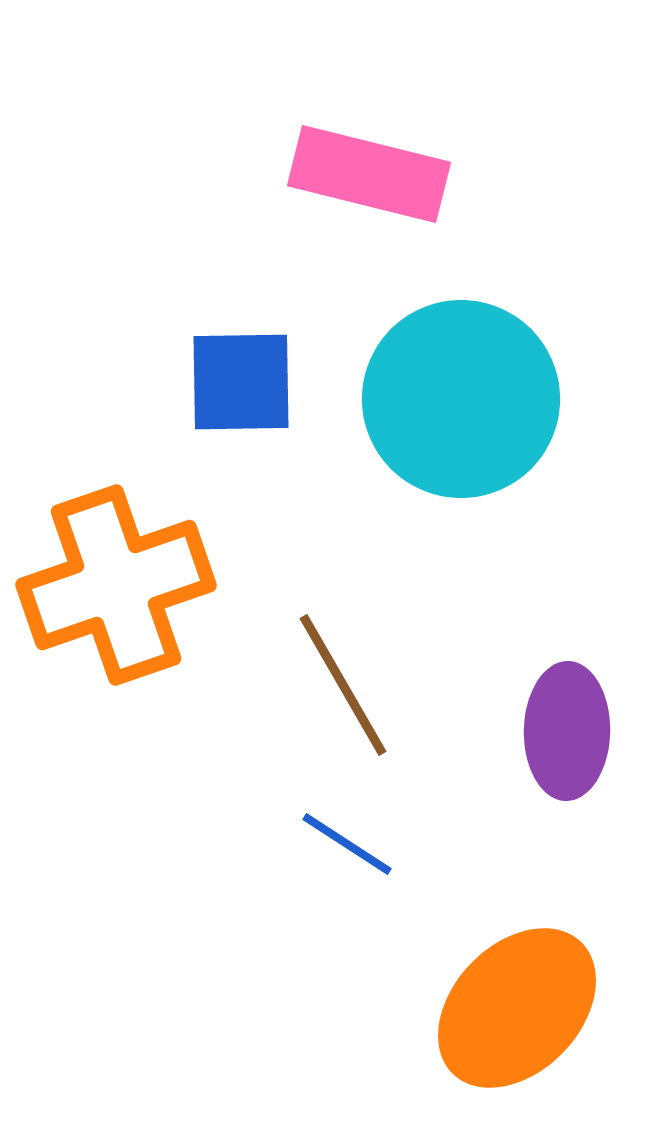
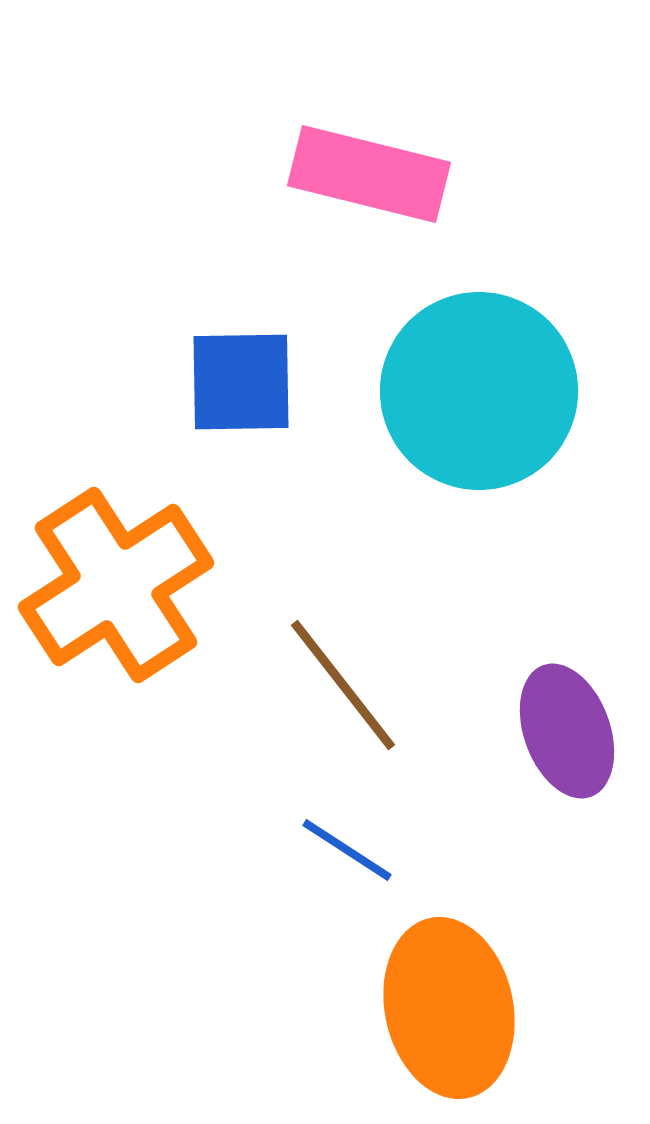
cyan circle: moved 18 px right, 8 px up
orange cross: rotated 14 degrees counterclockwise
brown line: rotated 8 degrees counterclockwise
purple ellipse: rotated 21 degrees counterclockwise
blue line: moved 6 px down
orange ellipse: moved 68 px left; rotated 56 degrees counterclockwise
